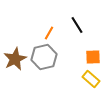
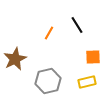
gray hexagon: moved 4 px right, 24 px down
yellow rectangle: moved 4 px left, 3 px down; rotated 54 degrees counterclockwise
